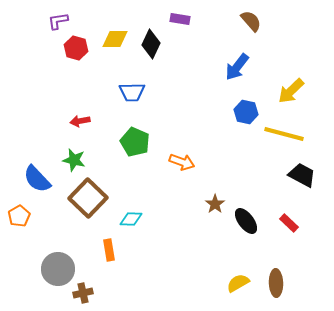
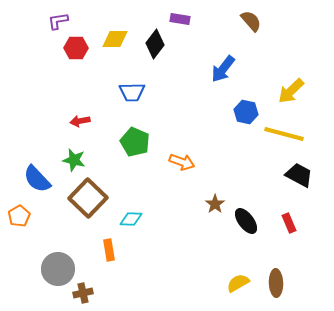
black diamond: moved 4 px right; rotated 12 degrees clockwise
red hexagon: rotated 15 degrees counterclockwise
blue arrow: moved 14 px left, 2 px down
black trapezoid: moved 3 px left
red rectangle: rotated 24 degrees clockwise
